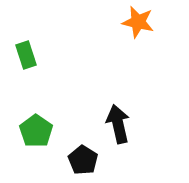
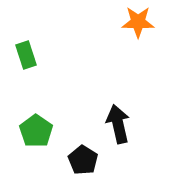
orange star: rotated 12 degrees counterclockwise
